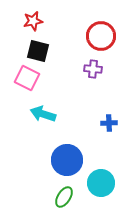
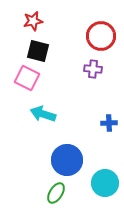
cyan circle: moved 4 px right
green ellipse: moved 8 px left, 4 px up
